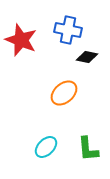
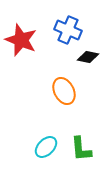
blue cross: rotated 12 degrees clockwise
black diamond: moved 1 px right
orange ellipse: moved 2 px up; rotated 76 degrees counterclockwise
green L-shape: moved 7 px left
